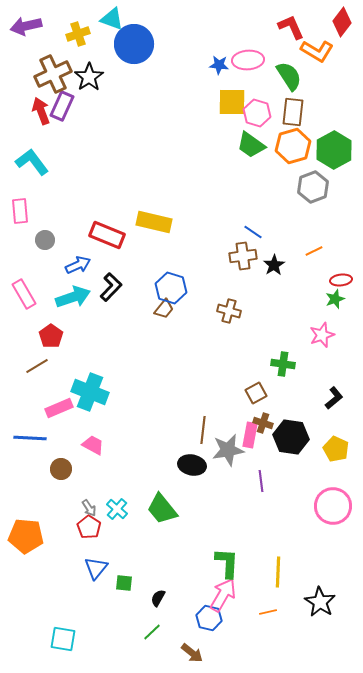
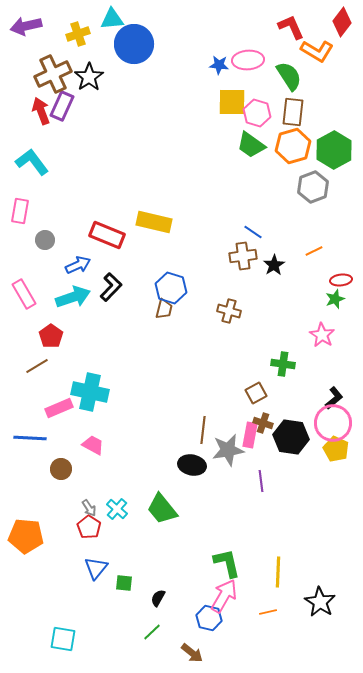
cyan triangle at (112, 19): rotated 25 degrees counterclockwise
pink rectangle at (20, 211): rotated 15 degrees clockwise
brown trapezoid at (164, 309): rotated 25 degrees counterclockwise
pink star at (322, 335): rotated 20 degrees counterclockwise
cyan cross at (90, 392): rotated 9 degrees counterclockwise
pink circle at (333, 506): moved 83 px up
green L-shape at (227, 563): rotated 16 degrees counterclockwise
pink arrow at (223, 595): moved 1 px right, 1 px down
